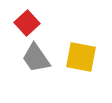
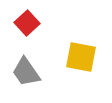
gray trapezoid: moved 10 px left, 14 px down
